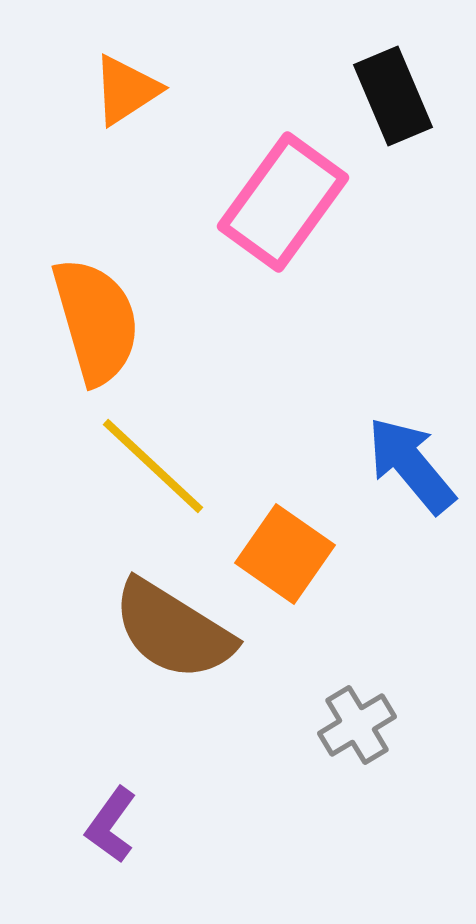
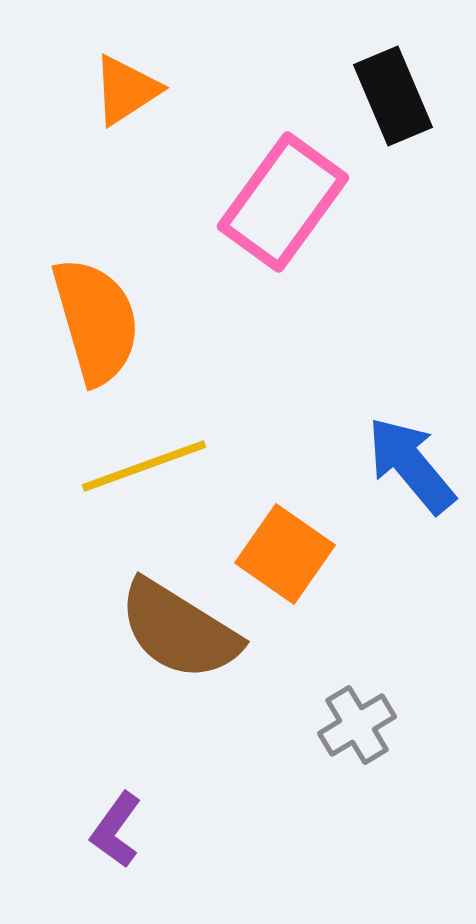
yellow line: moved 9 px left; rotated 63 degrees counterclockwise
brown semicircle: moved 6 px right
purple L-shape: moved 5 px right, 5 px down
